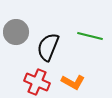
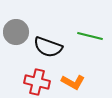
black semicircle: rotated 92 degrees counterclockwise
red cross: rotated 10 degrees counterclockwise
